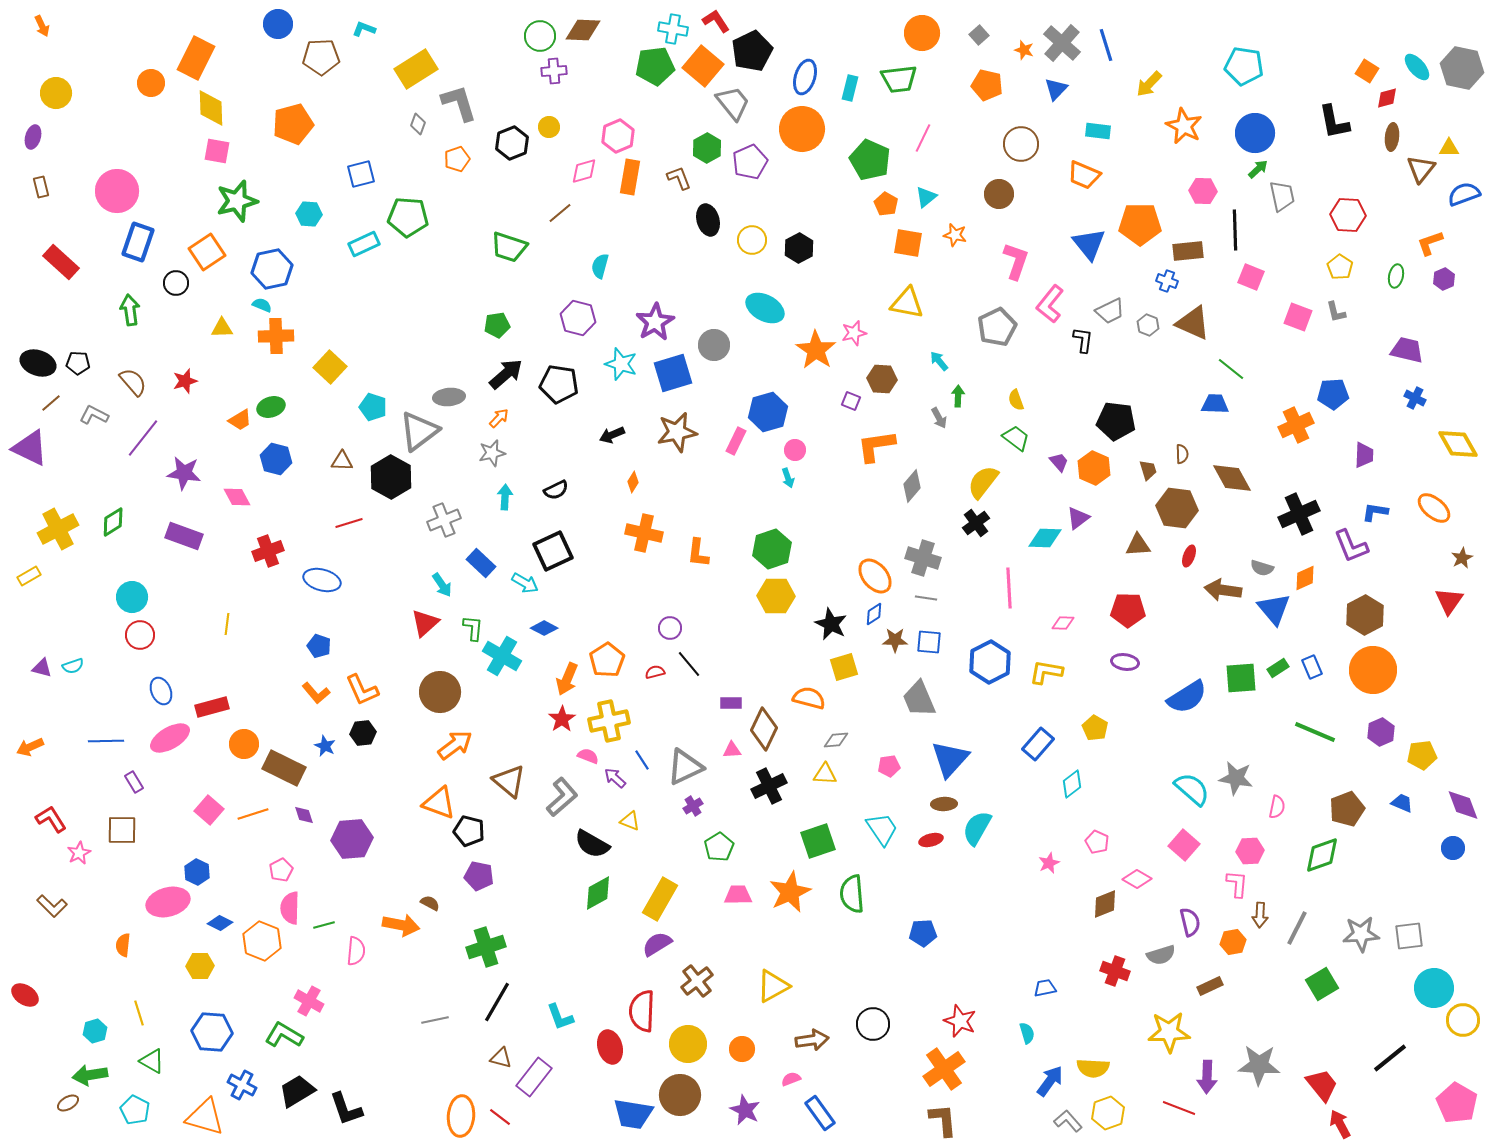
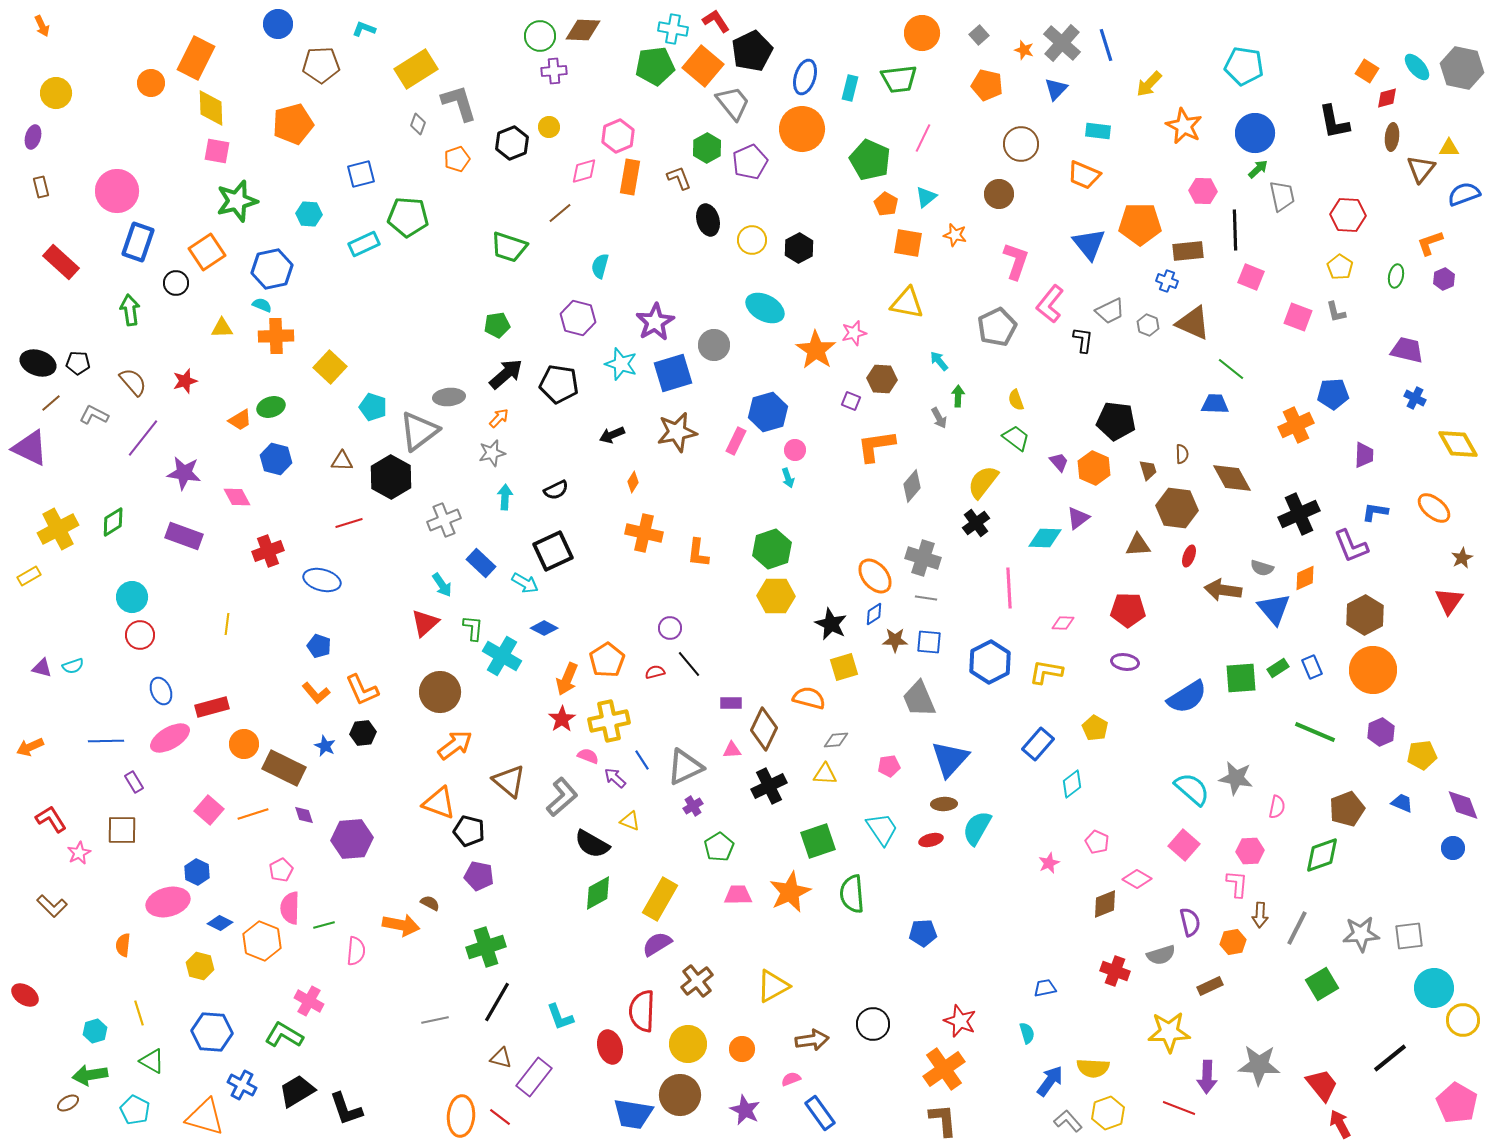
brown pentagon at (321, 57): moved 8 px down
yellow hexagon at (200, 966): rotated 16 degrees clockwise
